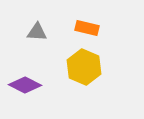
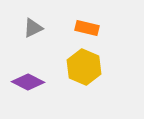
gray triangle: moved 4 px left, 4 px up; rotated 30 degrees counterclockwise
purple diamond: moved 3 px right, 3 px up
